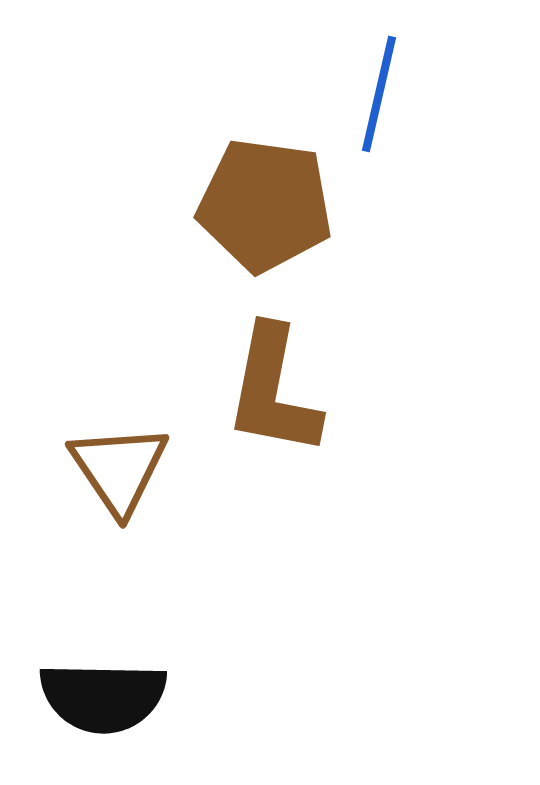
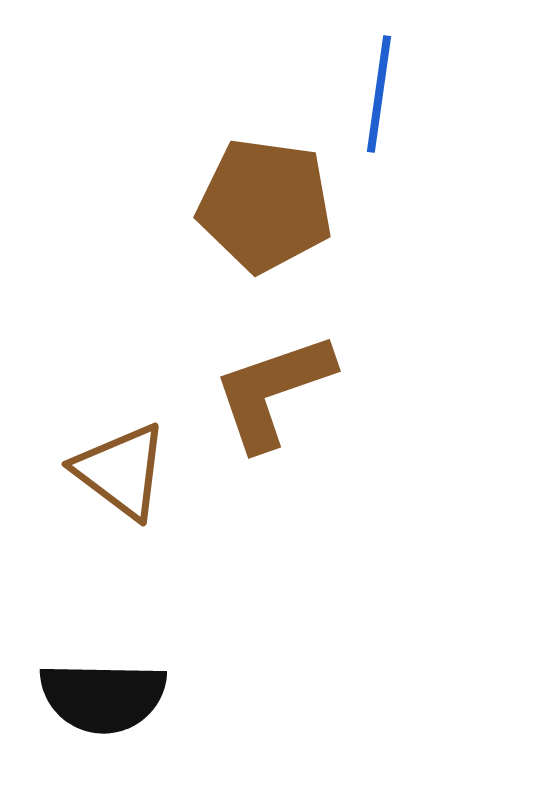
blue line: rotated 5 degrees counterclockwise
brown L-shape: rotated 60 degrees clockwise
brown triangle: moved 2 px right, 2 px down; rotated 19 degrees counterclockwise
